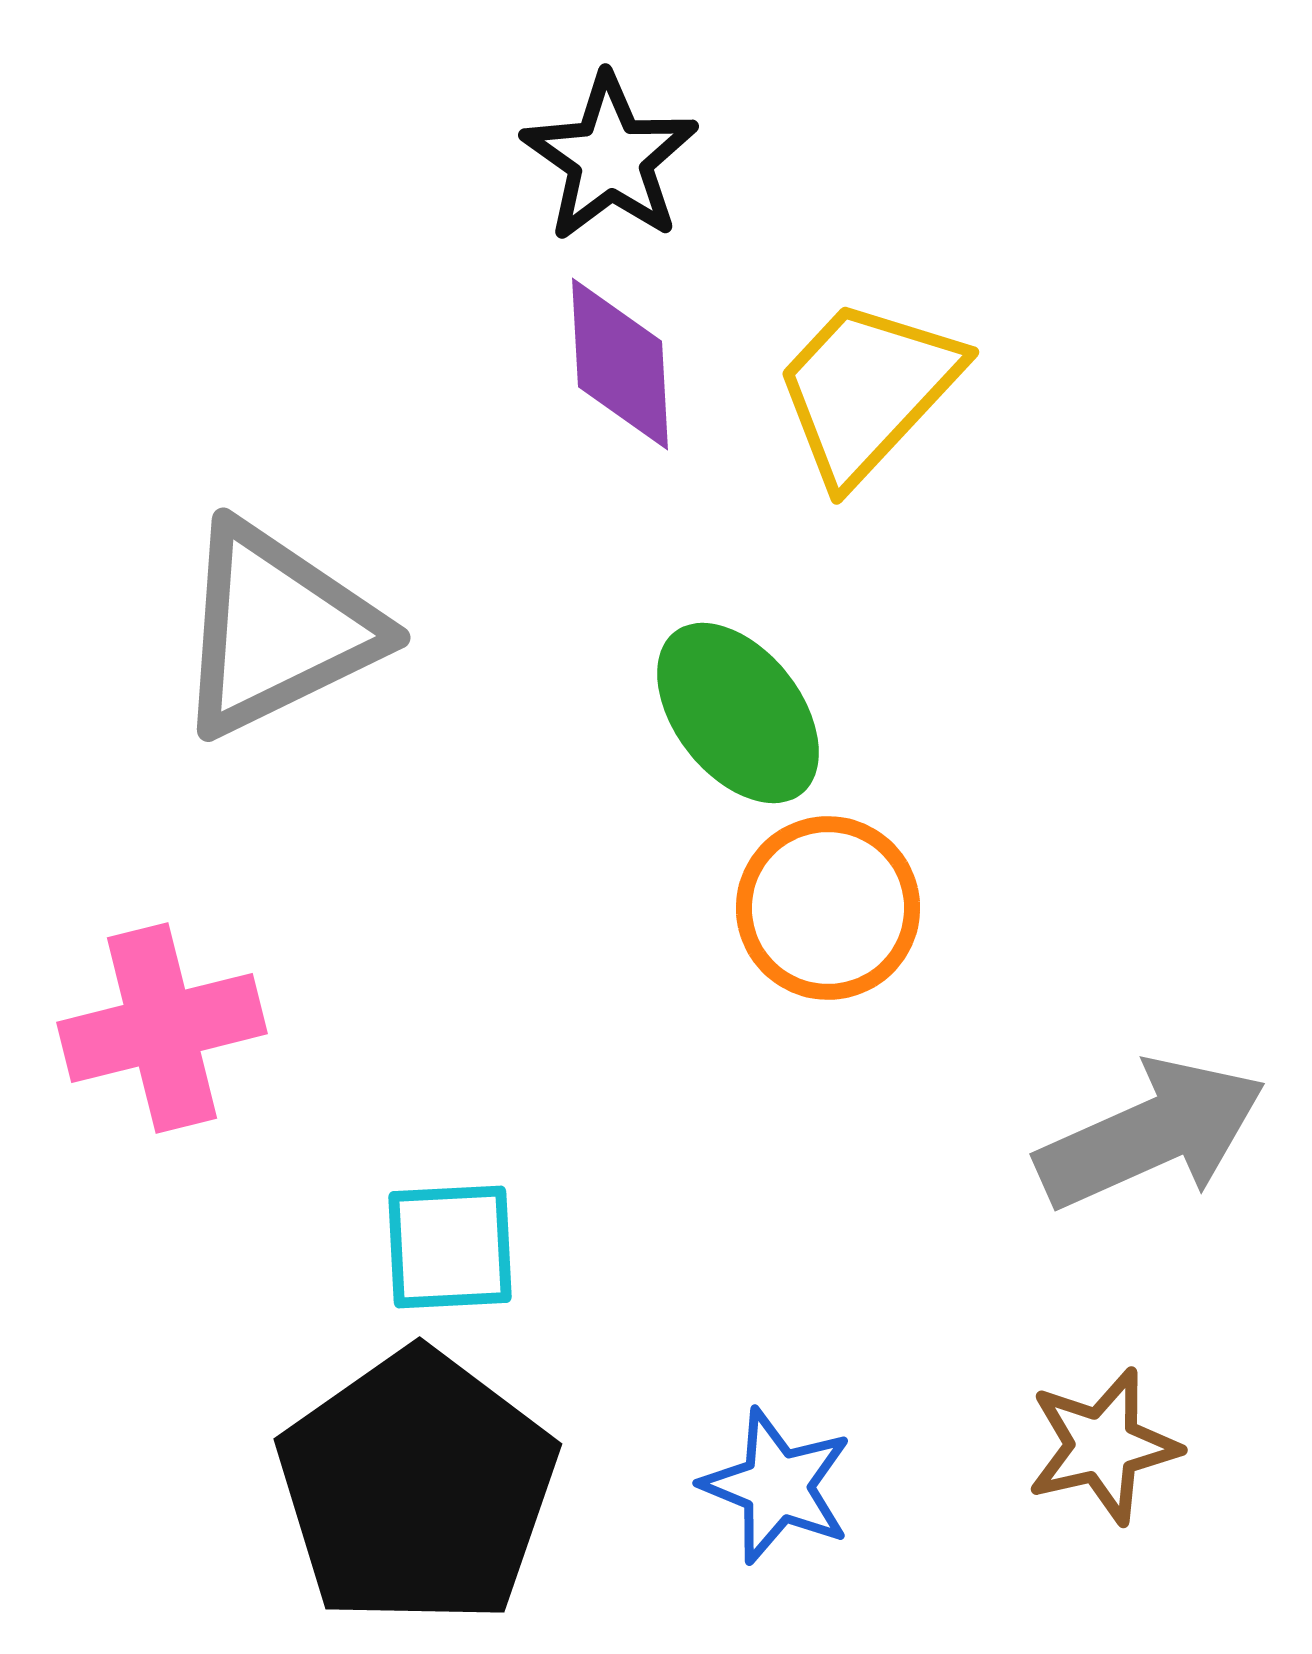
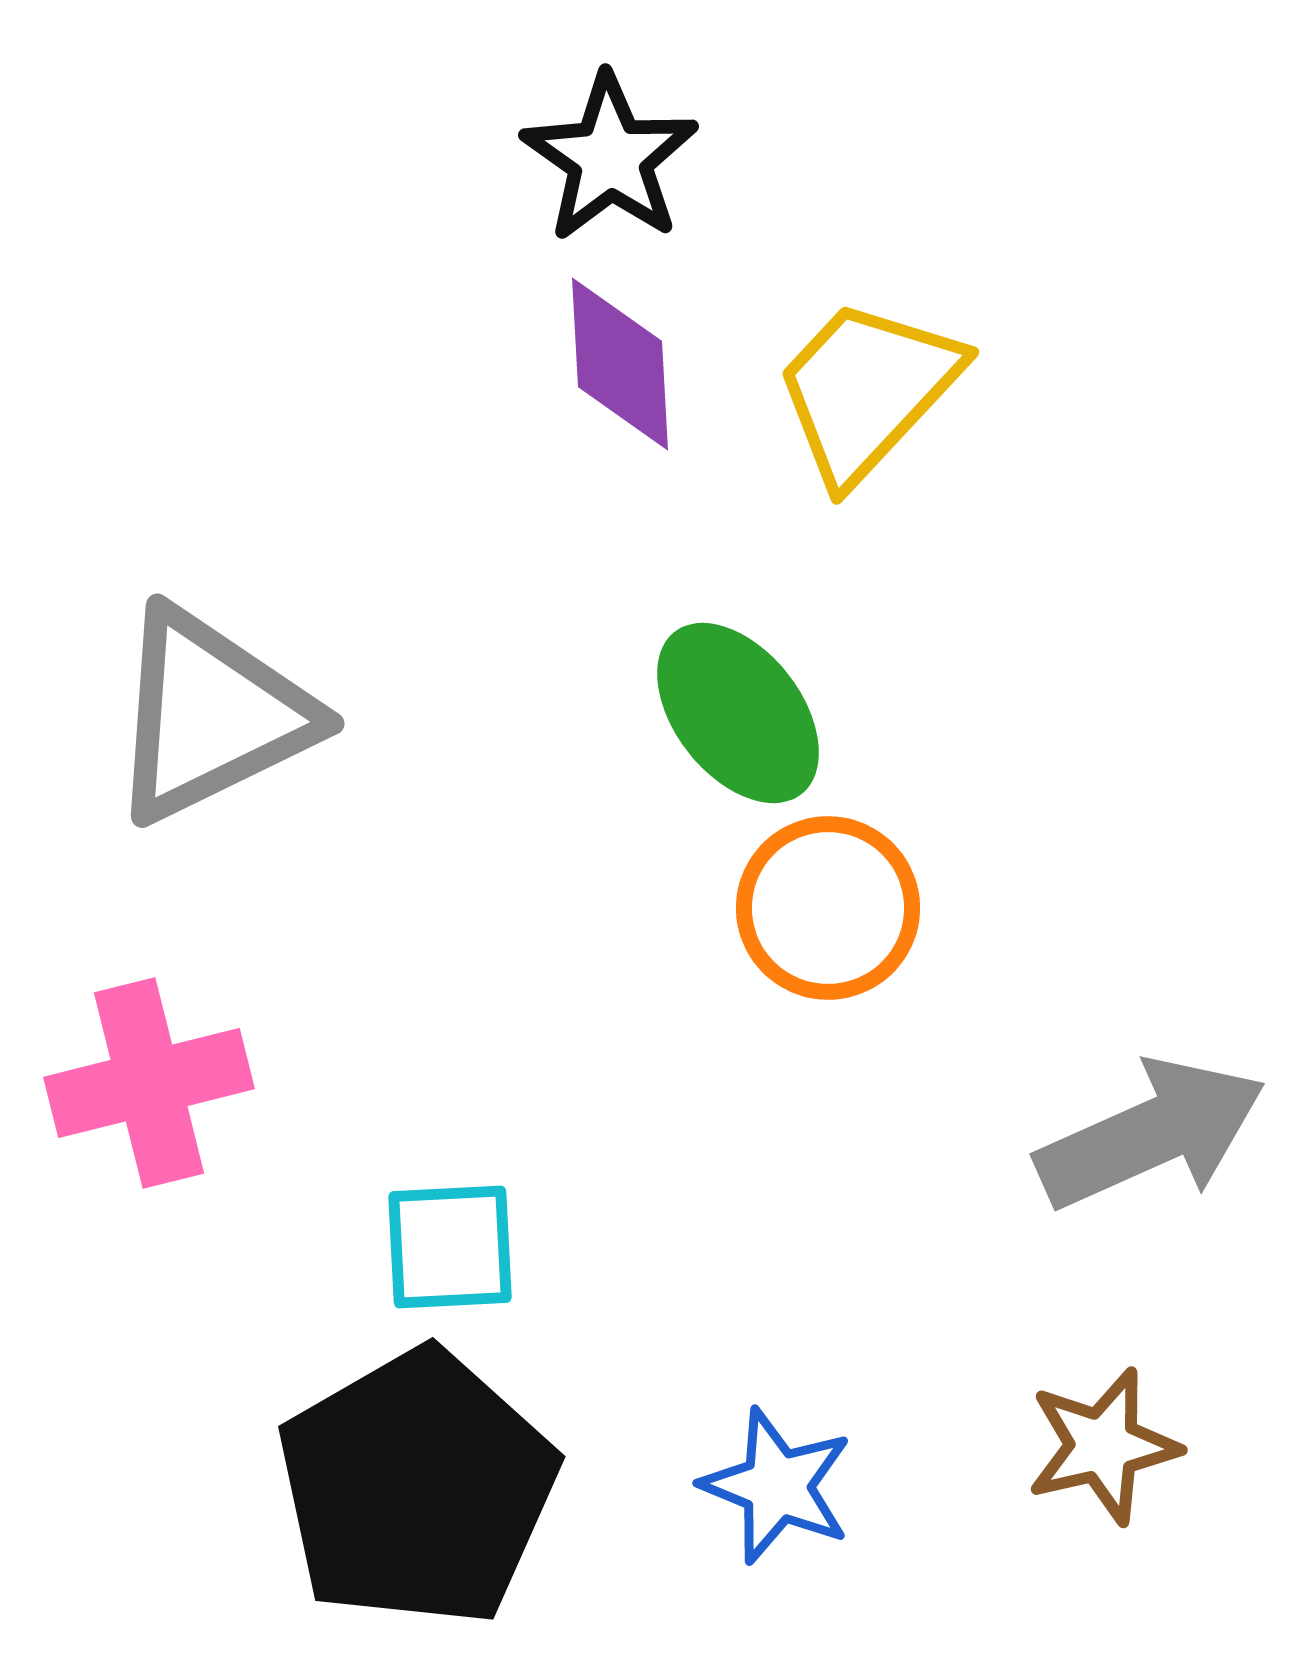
gray triangle: moved 66 px left, 86 px down
pink cross: moved 13 px left, 55 px down
black pentagon: rotated 5 degrees clockwise
